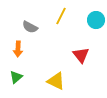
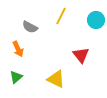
orange arrow: rotated 28 degrees counterclockwise
yellow triangle: moved 2 px up
